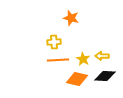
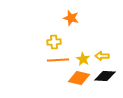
orange diamond: moved 2 px right, 1 px up
